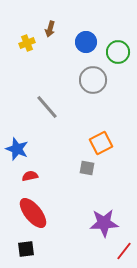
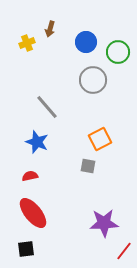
orange square: moved 1 px left, 4 px up
blue star: moved 20 px right, 7 px up
gray square: moved 1 px right, 2 px up
